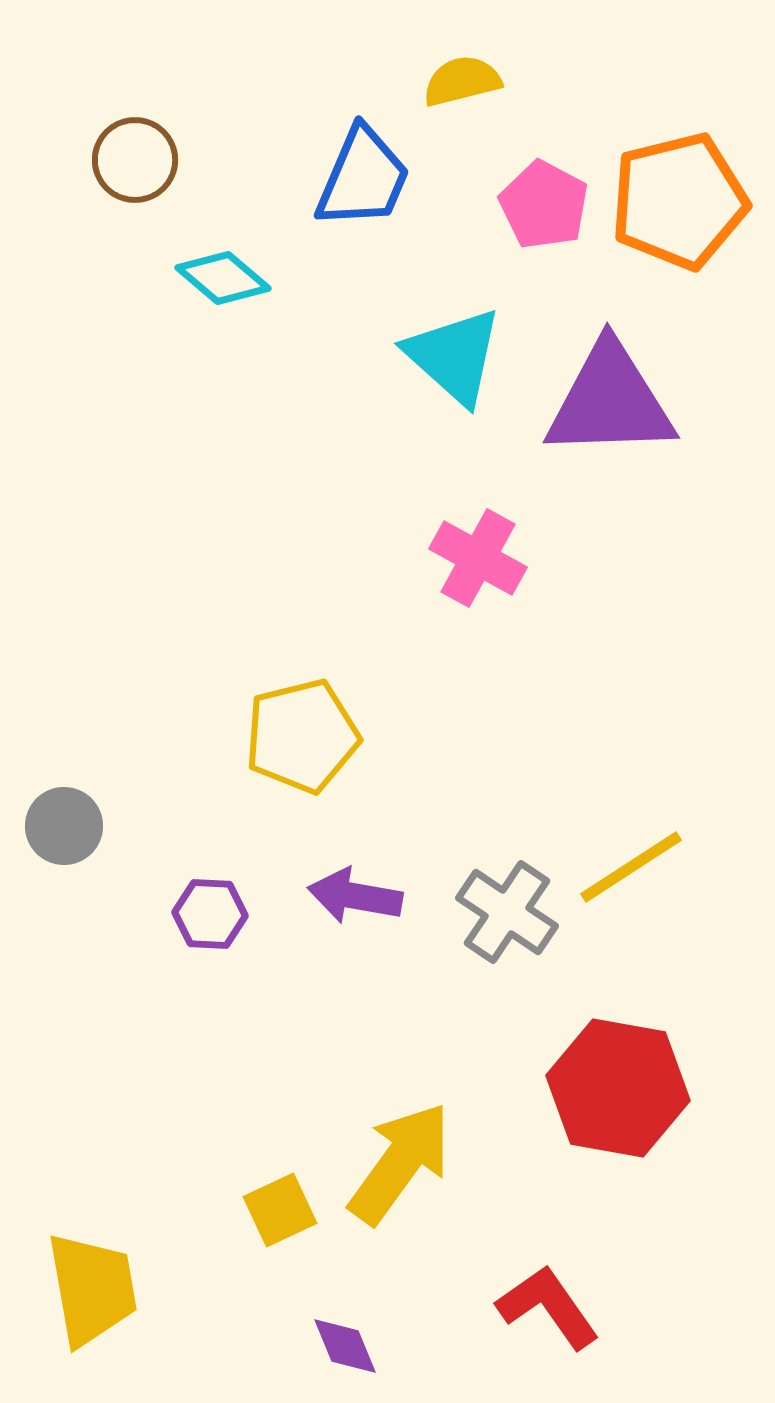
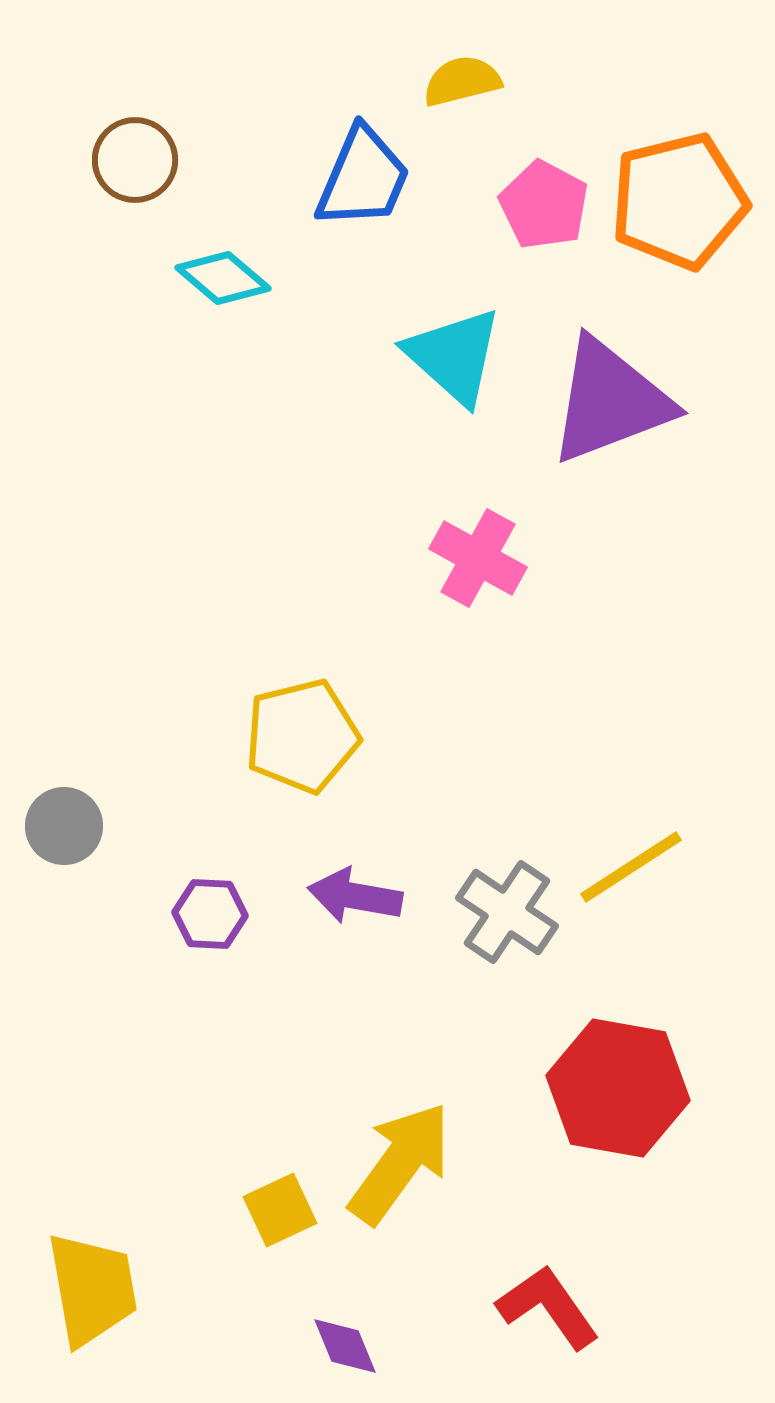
purple triangle: rotated 19 degrees counterclockwise
